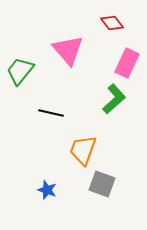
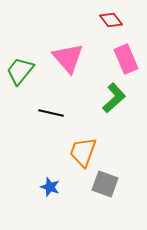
red diamond: moved 1 px left, 3 px up
pink triangle: moved 8 px down
pink rectangle: moved 1 px left, 4 px up; rotated 48 degrees counterclockwise
green L-shape: moved 1 px up
orange trapezoid: moved 2 px down
gray square: moved 3 px right
blue star: moved 3 px right, 3 px up
